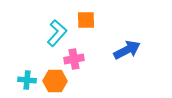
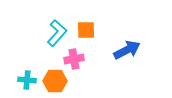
orange square: moved 10 px down
